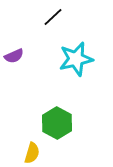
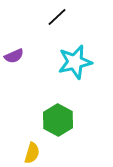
black line: moved 4 px right
cyan star: moved 1 px left, 3 px down
green hexagon: moved 1 px right, 3 px up
